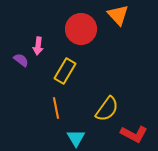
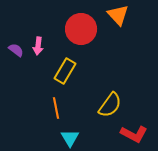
purple semicircle: moved 5 px left, 10 px up
yellow semicircle: moved 3 px right, 4 px up
cyan triangle: moved 6 px left
